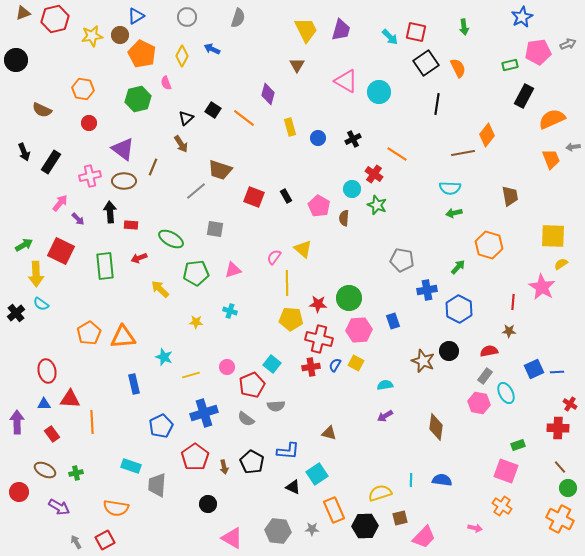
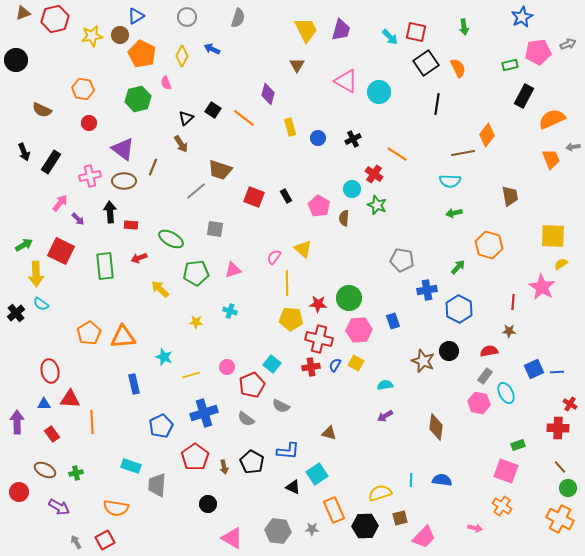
cyan semicircle at (450, 188): moved 7 px up
red ellipse at (47, 371): moved 3 px right
gray semicircle at (276, 406): moved 5 px right; rotated 30 degrees clockwise
